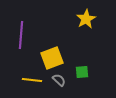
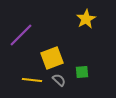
purple line: rotated 40 degrees clockwise
